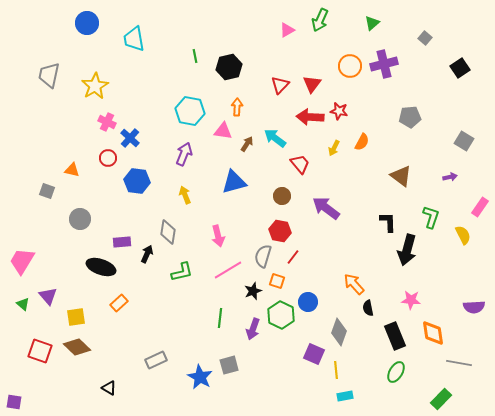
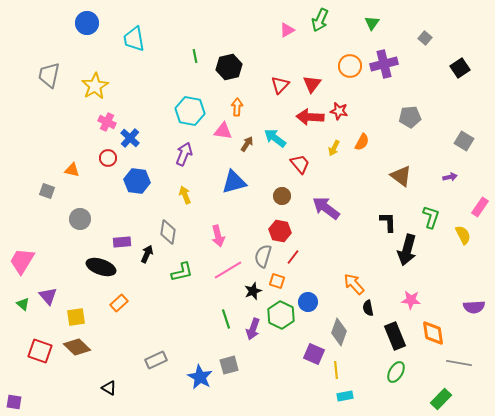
green triangle at (372, 23): rotated 14 degrees counterclockwise
green line at (220, 318): moved 6 px right, 1 px down; rotated 24 degrees counterclockwise
